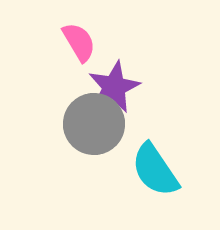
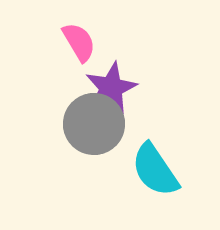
purple star: moved 3 px left, 1 px down
